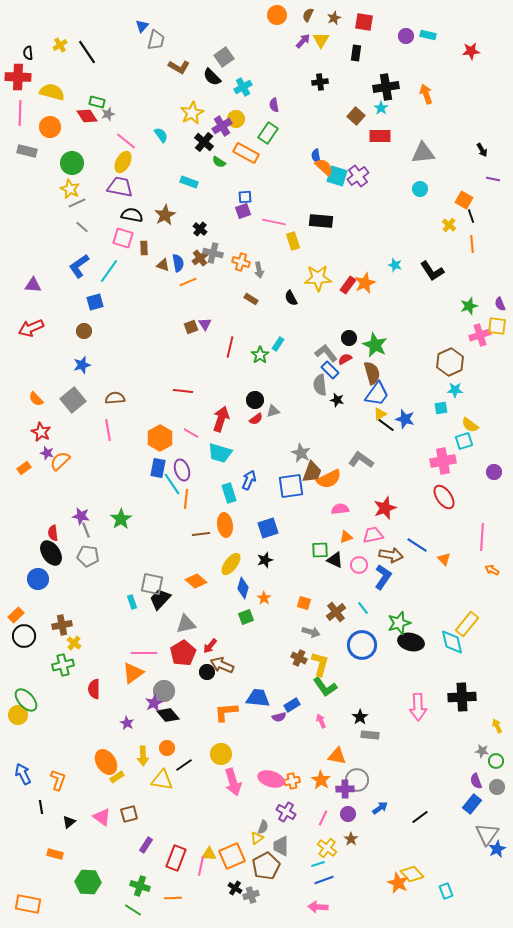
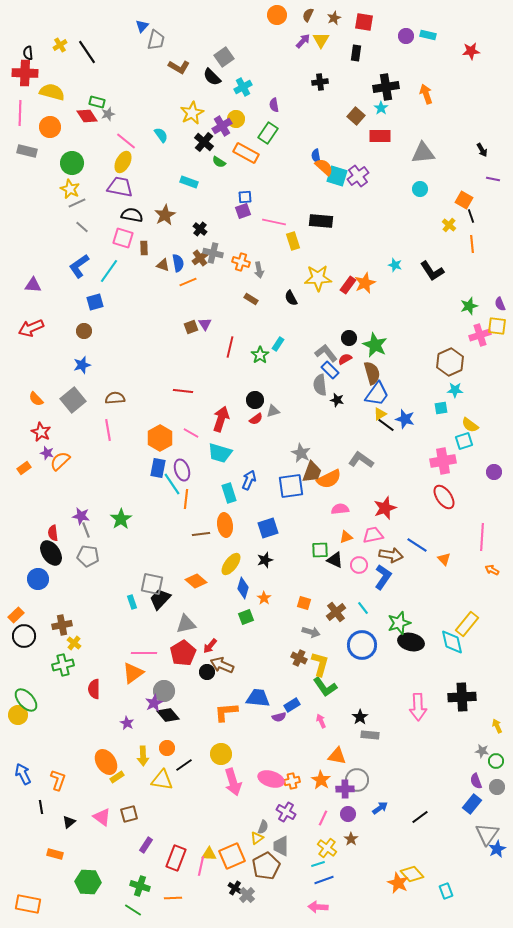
red cross at (18, 77): moved 7 px right, 4 px up
gray cross at (251, 895): moved 4 px left; rotated 28 degrees counterclockwise
